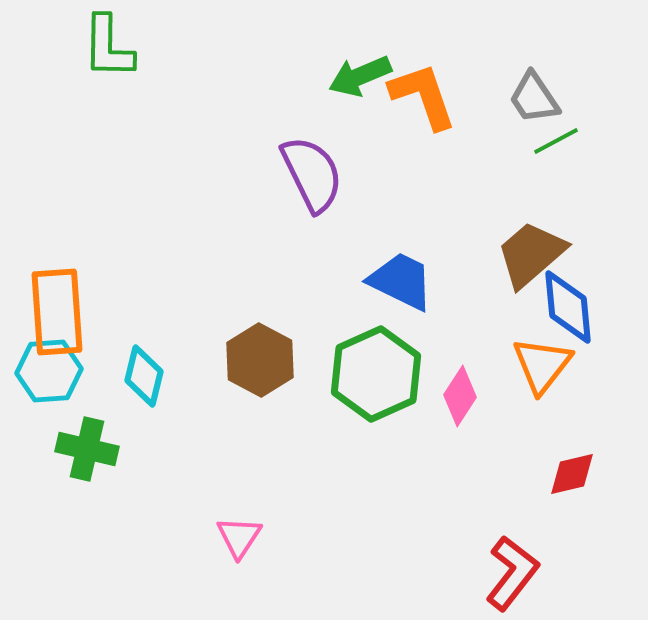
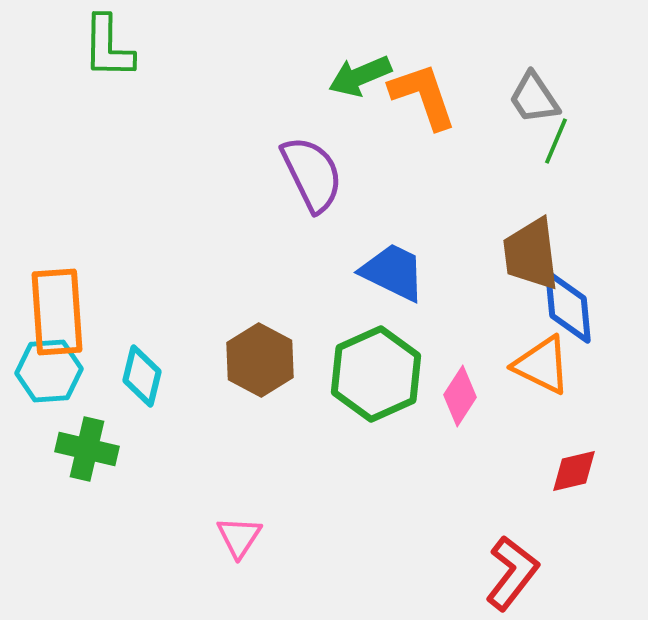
green line: rotated 39 degrees counterclockwise
brown trapezoid: rotated 56 degrees counterclockwise
blue trapezoid: moved 8 px left, 9 px up
orange triangle: rotated 42 degrees counterclockwise
cyan diamond: moved 2 px left
red diamond: moved 2 px right, 3 px up
